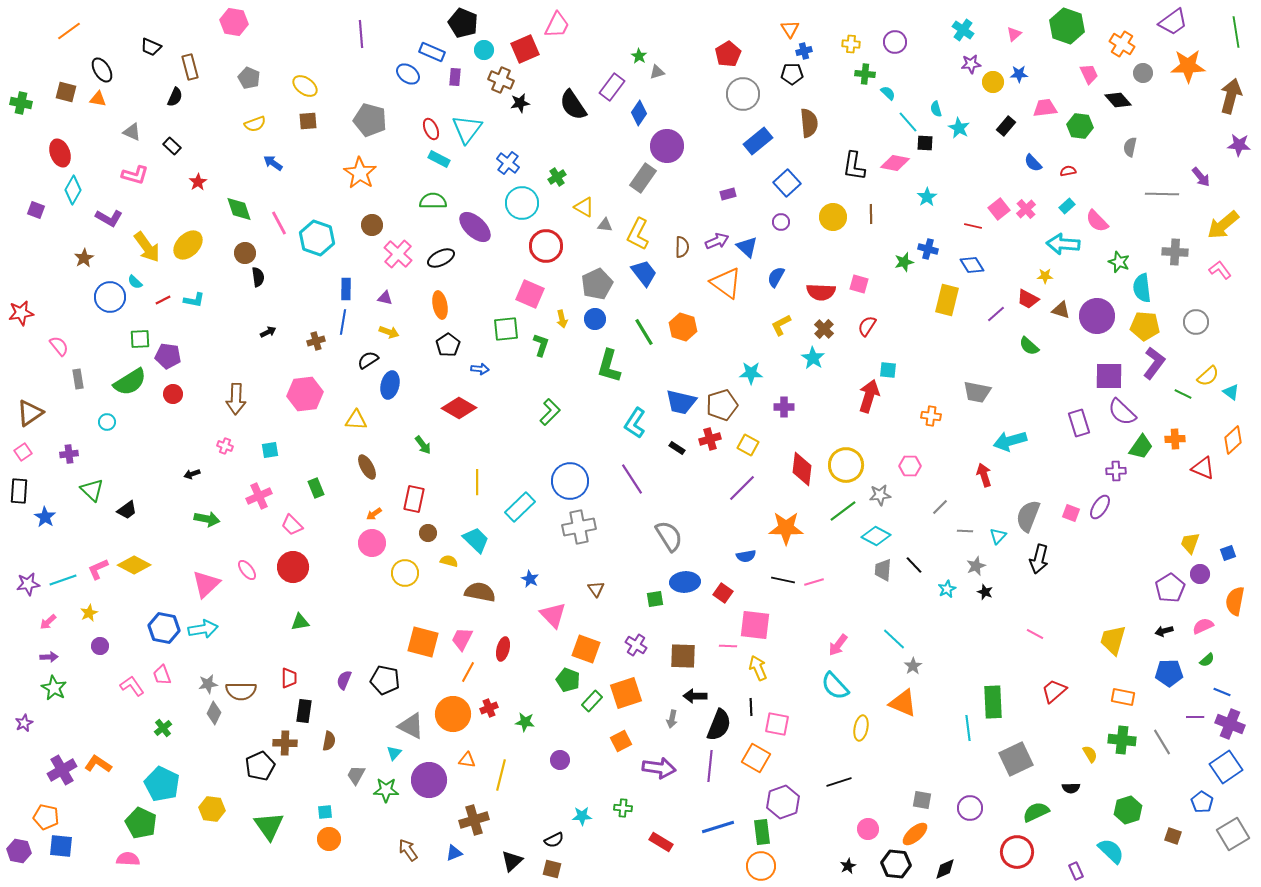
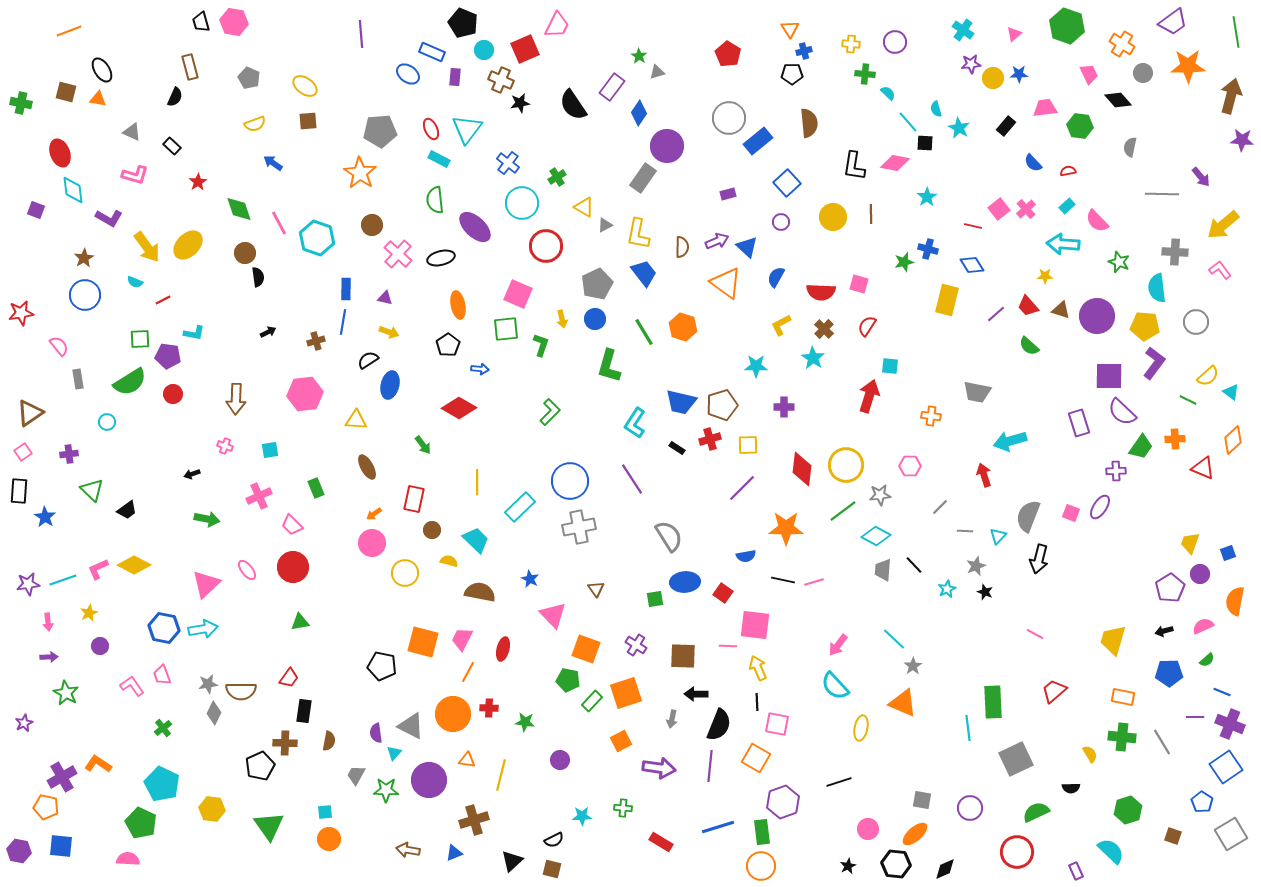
orange line at (69, 31): rotated 15 degrees clockwise
black trapezoid at (151, 47): moved 50 px right, 25 px up; rotated 50 degrees clockwise
red pentagon at (728, 54): rotated 10 degrees counterclockwise
yellow circle at (993, 82): moved 4 px up
gray circle at (743, 94): moved 14 px left, 24 px down
gray pentagon at (370, 120): moved 10 px right, 11 px down; rotated 20 degrees counterclockwise
purple star at (1239, 145): moved 3 px right, 5 px up
cyan diamond at (73, 190): rotated 36 degrees counterclockwise
green semicircle at (433, 201): moved 2 px right, 1 px up; rotated 96 degrees counterclockwise
gray triangle at (605, 225): rotated 35 degrees counterclockwise
yellow L-shape at (638, 234): rotated 16 degrees counterclockwise
black ellipse at (441, 258): rotated 12 degrees clockwise
cyan semicircle at (135, 282): rotated 21 degrees counterclockwise
cyan semicircle at (1142, 288): moved 15 px right
pink square at (530, 294): moved 12 px left
blue circle at (110, 297): moved 25 px left, 2 px up
red trapezoid at (1028, 299): moved 7 px down; rotated 20 degrees clockwise
cyan L-shape at (194, 300): moved 33 px down
orange ellipse at (440, 305): moved 18 px right
cyan square at (888, 370): moved 2 px right, 4 px up
cyan star at (751, 373): moved 5 px right, 7 px up
green line at (1183, 394): moved 5 px right, 6 px down
yellow square at (748, 445): rotated 30 degrees counterclockwise
brown circle at (428, 533): moved 4 px right, 3 px up
pink arrow at (48, 622): rotated 54 degrees counterclockwise
red trapezoid at (289, 678): rotated 35 degrees clockwise
purple semicircle at (344, 680): moved 32 px right, 53 px down; rotated 30 degrees counterclockwise
black pentagon at (385, 680): moved 3 px left, 14 px up
green pentagon at (568, 680): rotated 10 degrees counterclockwise
green star at (54, 688): moved 12 px right, 5 px down
black arrow at (695, 696): moved 1 px right, 2 px up
black line at (751, 707): moved 6 px right, 5 px up
red cross at (489, 708): rotated 24 degrees clockwise
green cross at (1122, 740): moved 3 px up
purple cross at (62, 770): moved 7 px down
orange pentagon at (46, 817): moved 10 px up
gray square at (1233, 834): moved 2 px left
brown arrow at (408, 850): rotated 45 degrees counterclockwise
